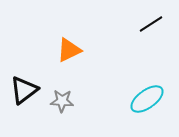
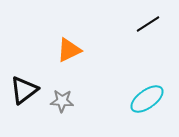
black line: moved 3 px left
